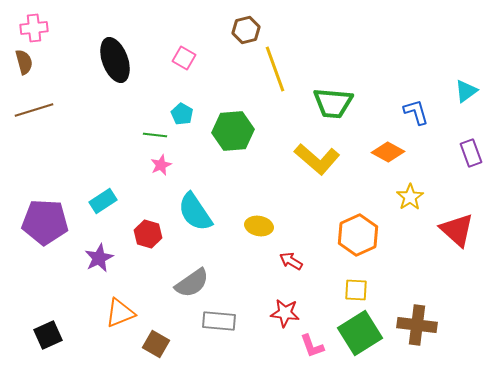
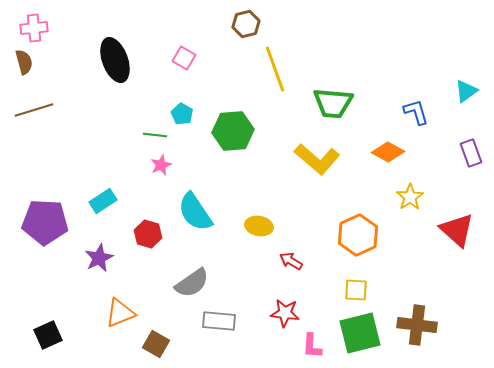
brown hexagon: moved 6 px up
green square: rotated 18 degrees clockwise
pink L-shape: rotated 24 degrees clockwise
